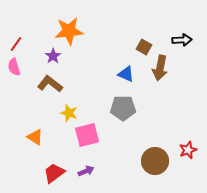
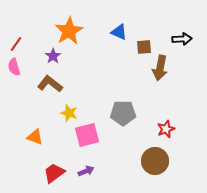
orange star: rotated 24 degrees counterclockwise
black arrow: moved 1 px up
brown square: rotated 35 degrees counterclockwise
blue triangle: moved 7 px left, 42 px up
gray pentagon: moved 5 px down
orange triangle: rotated 12 degrees counterclockwise
red star: moved 22 px left, 21 px up
